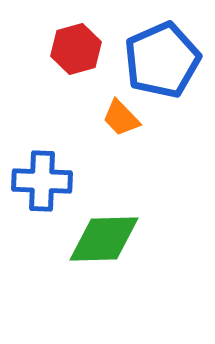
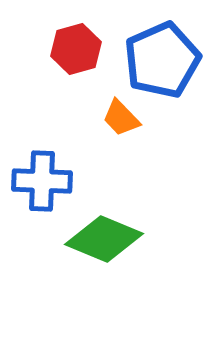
green diamond: rotated 24 degrees clockwise
